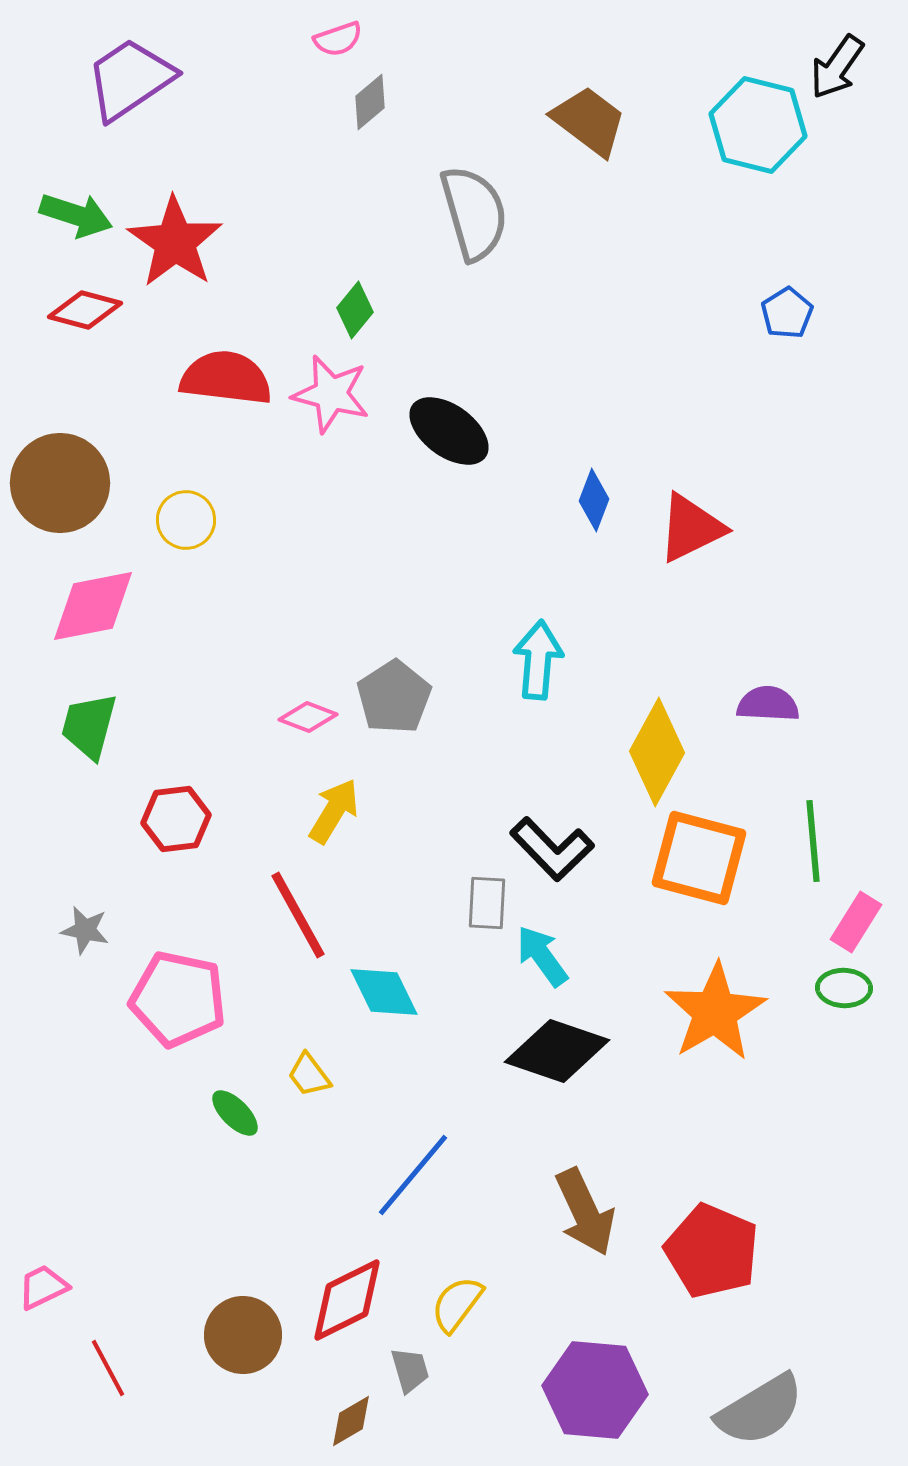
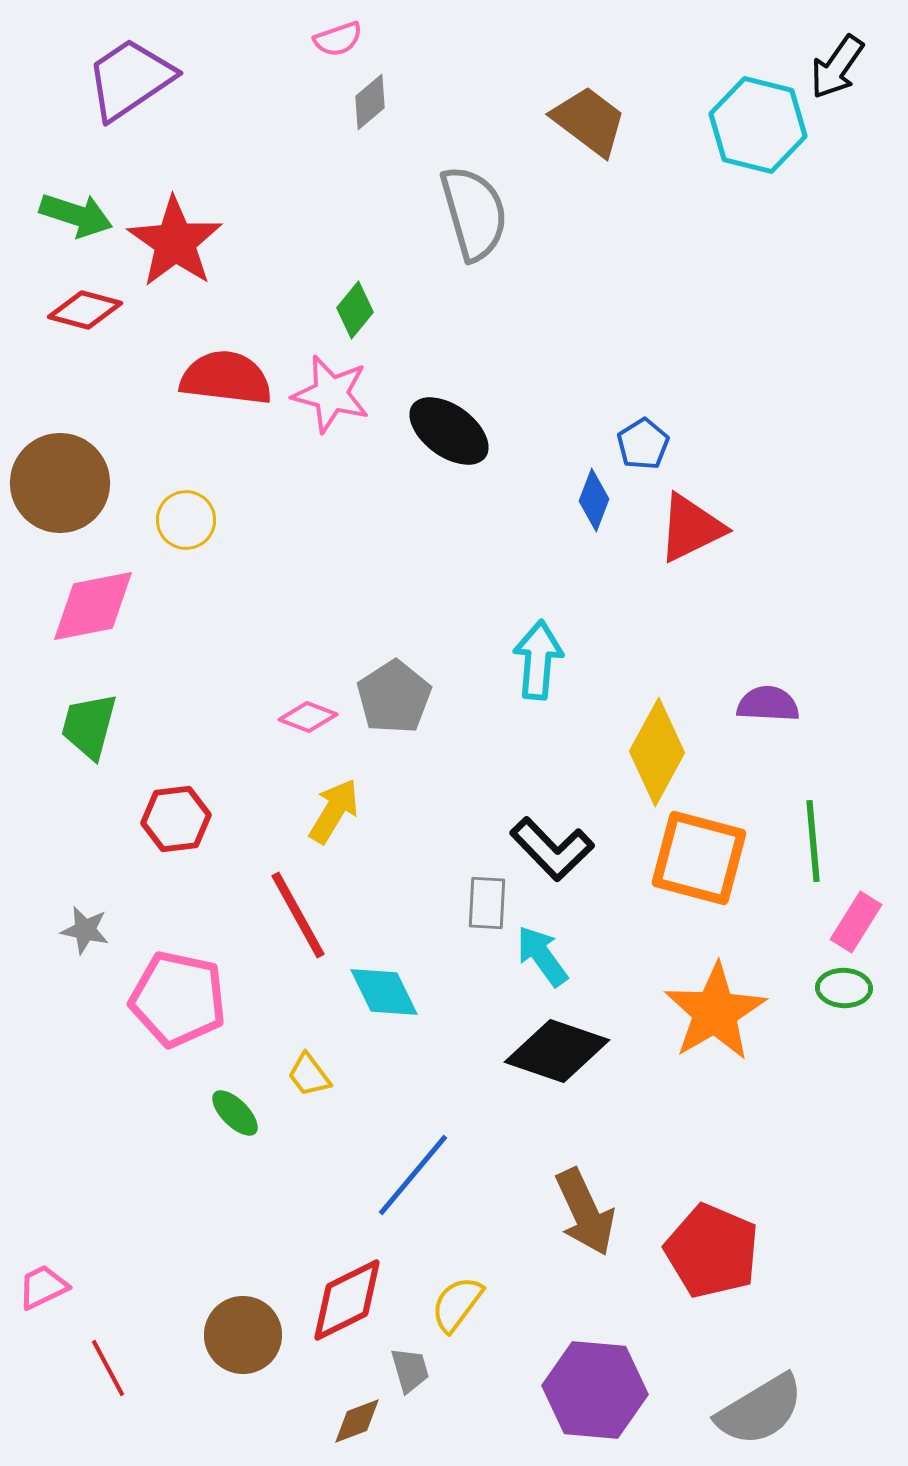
blue pentagon at (787, 313): moved 144 px left, 131 px down
brown diamond at (351, 1421): moved 6 px right; rotated 10 degrees clockwise
